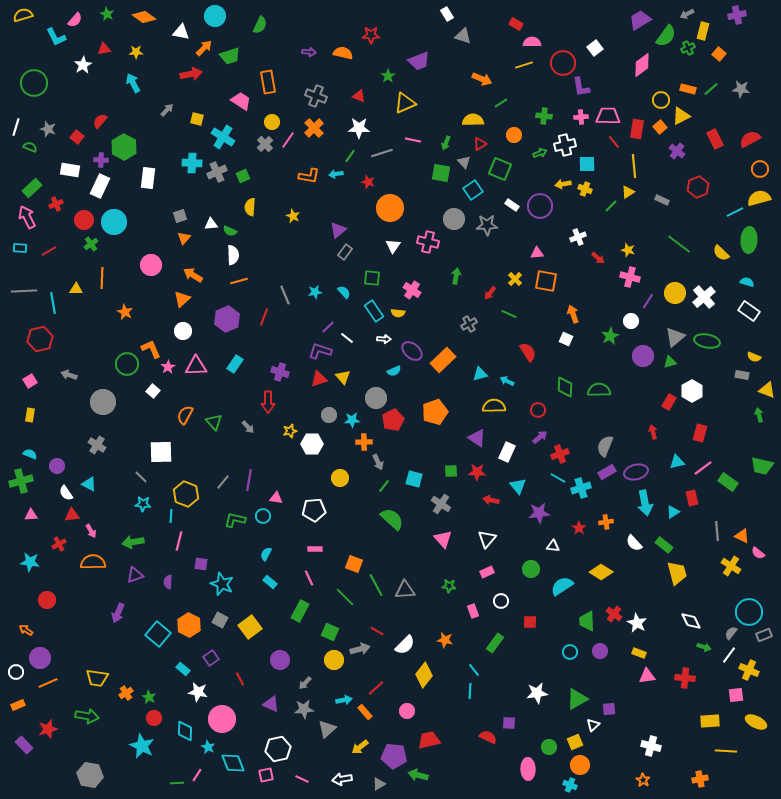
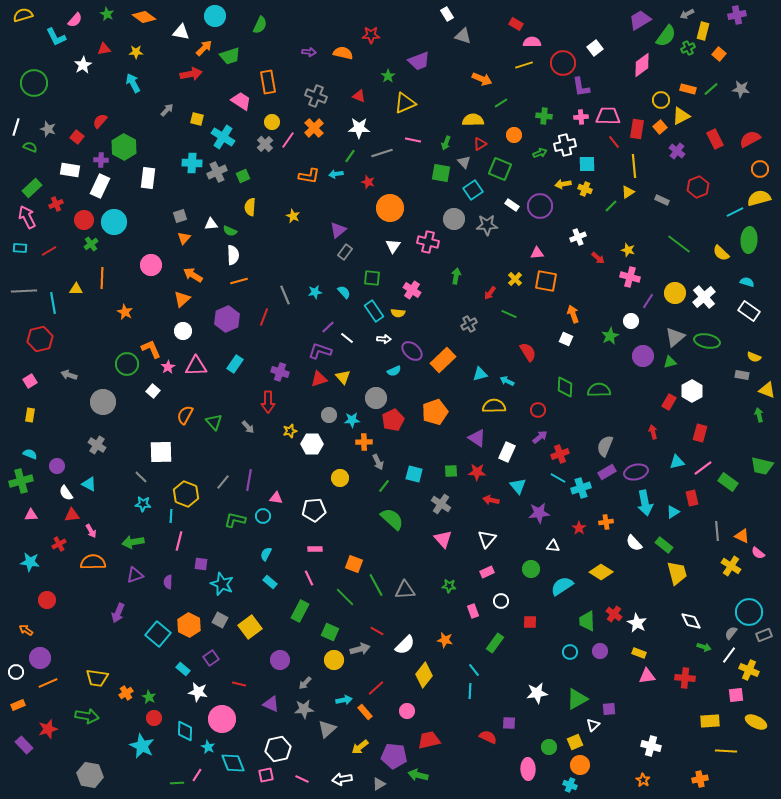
cyan square at (414, 479): moved 5 px up
red line at (240, 679): moved 1 px left, 5 px down; rotated 48 degrees counterclockwise
